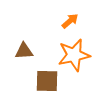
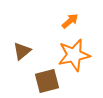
brown triangle: moved 2 px left; rotated 36 degrees counterclockwise
brown square: rotated 15 degrees counterclockwise
